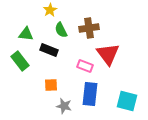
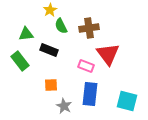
green semicircle: moved 4 px up
green triangle: rotated 14 degrees counterclockwise
pink rectangle: moved 1 px right
gray star: rotated 14 degrees clockwise
